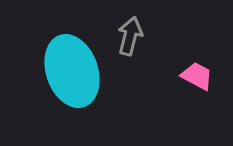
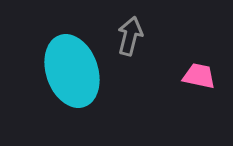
pink trapezoid: moved 2 px right; rotated 16 degrees counterclockwise
